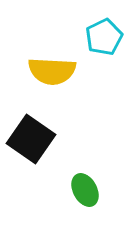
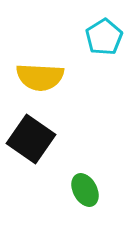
cyan pentagon: rotated 6 degrees counterclockwise
yellow semicircle: moved 12 px left, 6 px down
